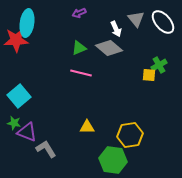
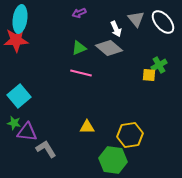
cyan ellipse: moved 7 px left, 4 px up
purple triangle: rotated 15 degrees counterclockwise
